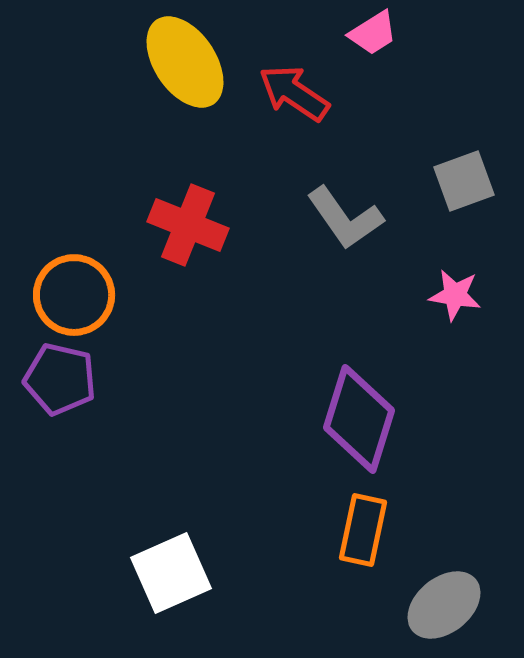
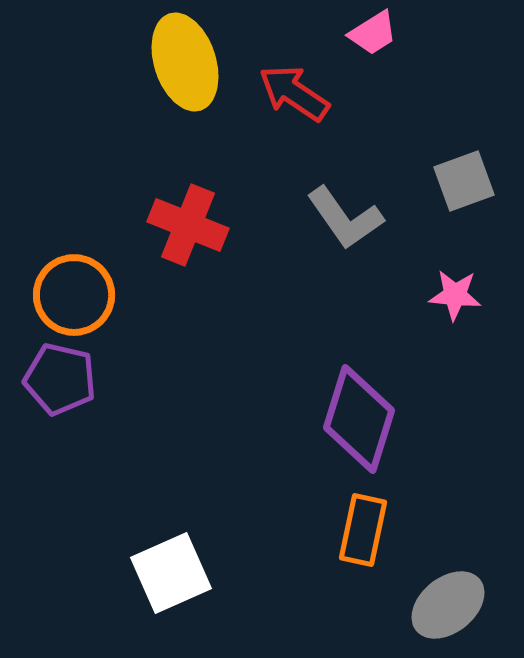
yellow ellipse: rotated 16 degrees clockwise
pink star: rotated 4 degrees counterclockwise
gray ellipse: moved 4 px right
